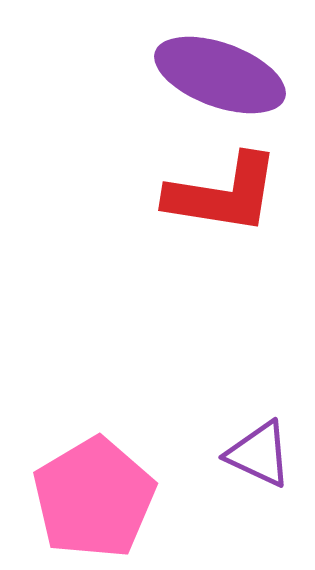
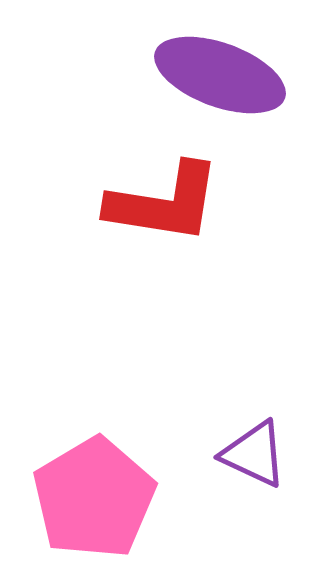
red L-shape: moved 59 px left, 9 px down
purple triangle: moved 5 px left
